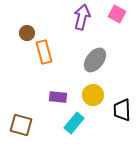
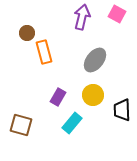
purple rectangle: rotated 66 degrees counterclockwise
cyan rectangle: moved 2 px left
